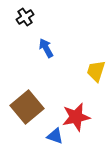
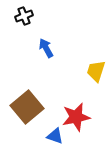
black cross: moved 1 px left, 1 px up; rotated 12 degrees clockwise
